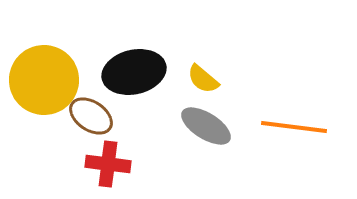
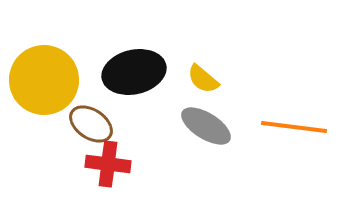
brown ellipse: moved 8 px down
